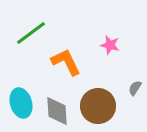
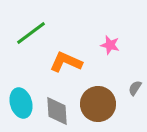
orange L-shape: rotated 40 degrees counterclockwise
brown circle: moved 2 px up
